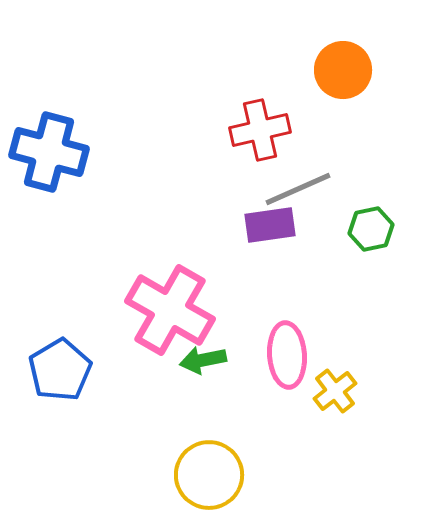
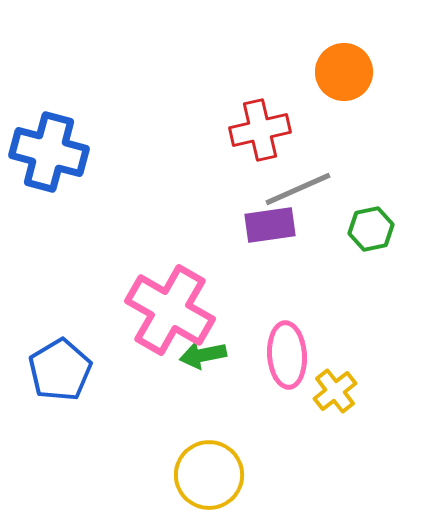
orange circle: moved 1 px right, 2 px down
green arrow: moved 5 px up
